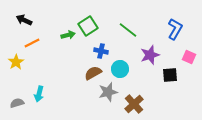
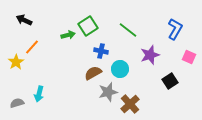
orange line: moved 4 px down; rotated 21 degrees counterclockwise
black square: moved 6 px down; rotated 28 degrees counterclockwise
brown cross: moved 4 px left
